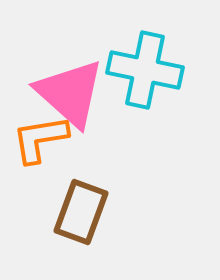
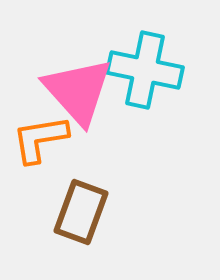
pink triangle: moved 8 px right, 2 px up; rotated 6 degrees clockwise
